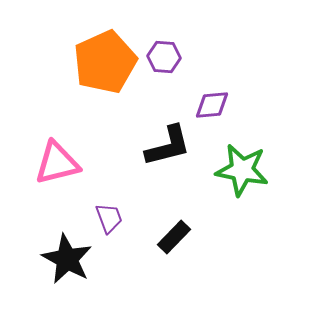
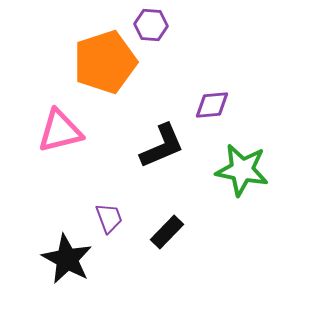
purple hexagon: moved 13 px left, 32 px up
orange pentagon: rotated 6 degrees clockwise
black L-shape: moved 6 px left; rotated 9 degrees counterclockwise
pink triangle: moved 3 px right, 32 px up
black rectangle: moved 7 px left, 5 px up
